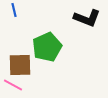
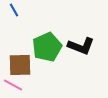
blue line: rotated 16 degrees counterclockwise
black L-shape: moved 6 px left, 28 px down
